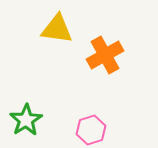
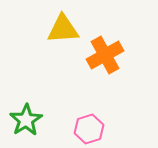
yellow triangle: moved 6 px right; rotated 12 degrees counterclockwise
pink hexagon: moved 2 px left, 1 px up
